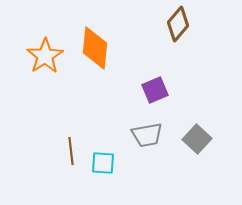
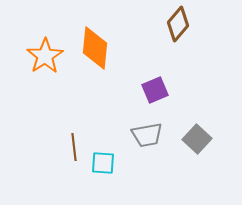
brown line: moved 3 px right, 4 px up
